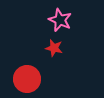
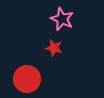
pink star: moved 2 px right, 1 px up
